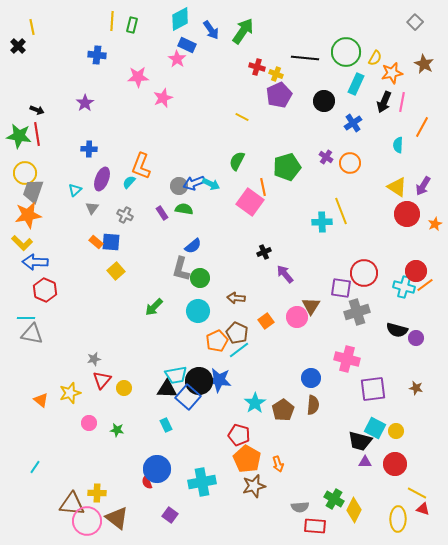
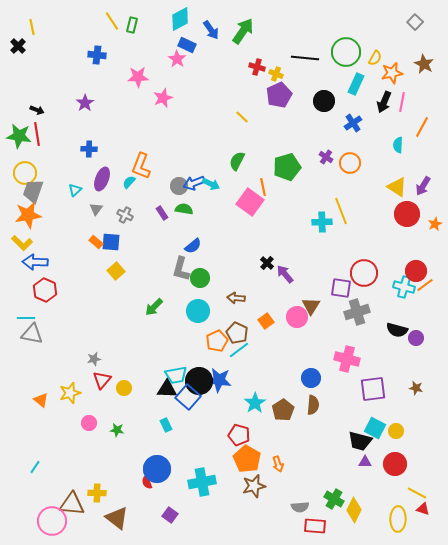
yellow line at (112, 21): rotated 36 degrees counterclockwise
yellow line at (242, 117): rotated 16 degrees clockwise
gray triangle at (92, 208): moved 4 px right, 1 px down
black cross at (264, 252): moved 3 px right, 11 px down; rotated 24 degrees counterclockwise
pink circle at (87, 521): moved 35 px left
